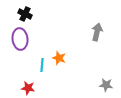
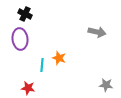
gray arrow: rotated 90 degrees clockwise
